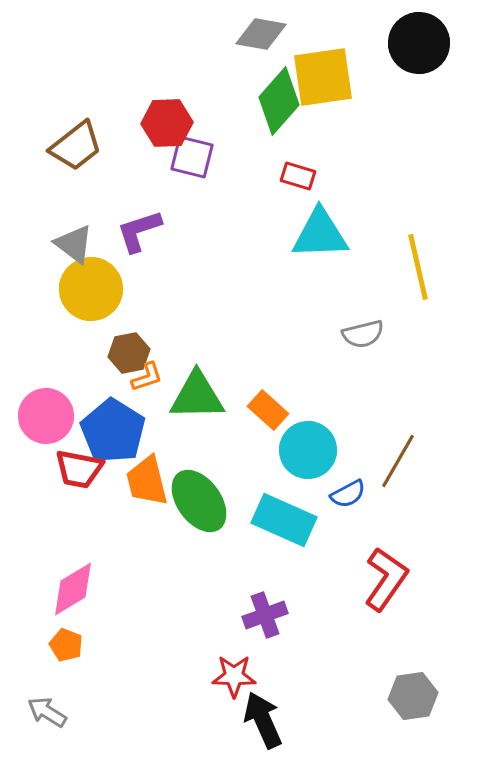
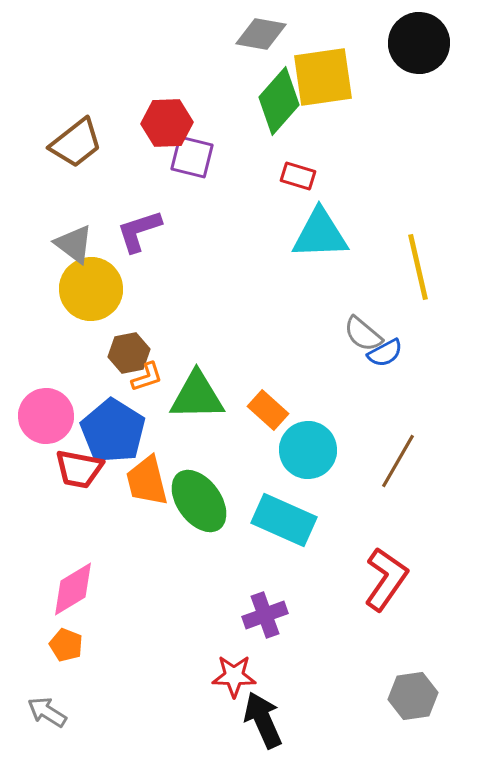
brown trapezoid: moved 3 px up
gray semicircle: rotated 54 degrees clockwise
blue semicircle: moved 37 px right, 141 px up
